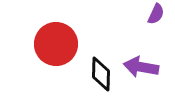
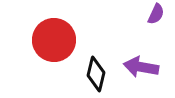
red circle: moved 2 px left, 4 px up
black diamond: moved 5 px left; rotated 12 degrees clockwise
